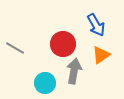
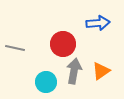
blue arrow: moved 2 px right, 2 px up; rotated 65 degrees counterclockwise
gray line: rotated 18 degrees counterclockwise
orange triangle: moved 16 px down
cyan circle: moved 1 px right, 1 px up
